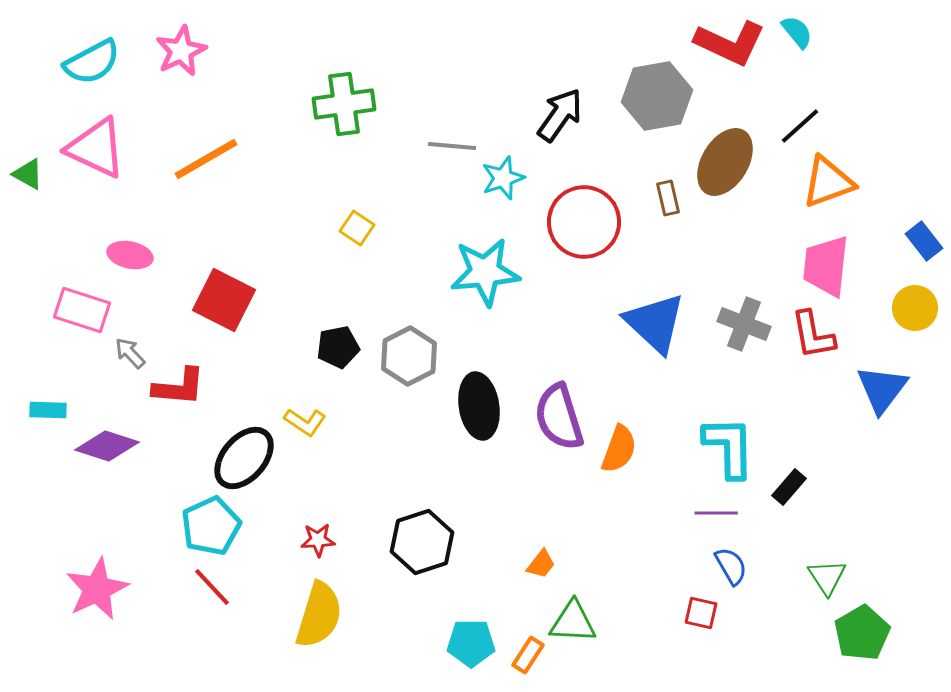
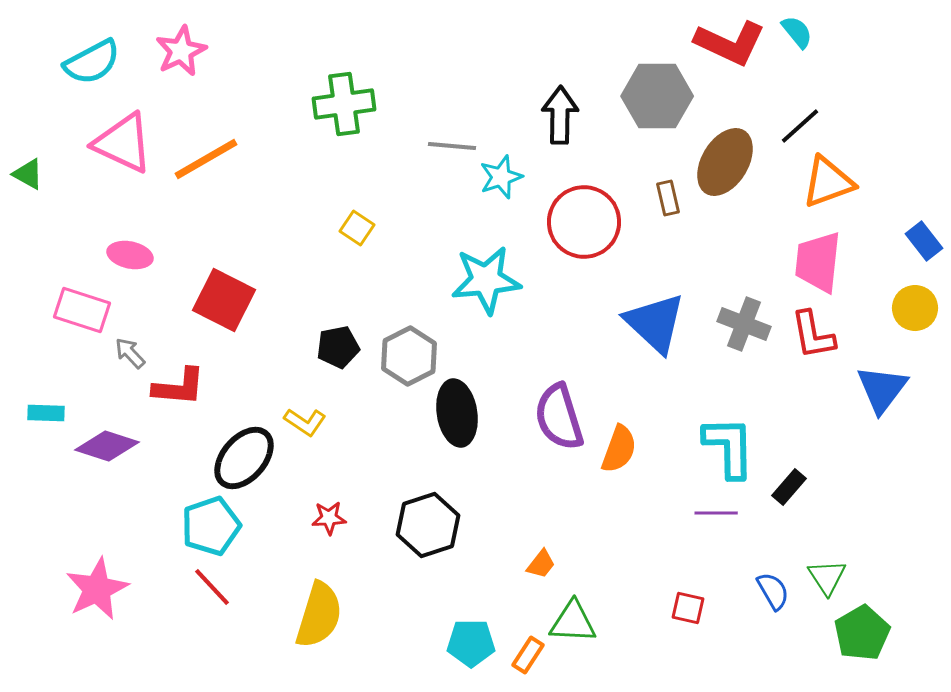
gray hexagon at (657, 96): rotated 10 degrees clockwise
black arrow at (560, 115): rotated 34 degrees counterclockwise
pink triangle at (96, 148): moved 27 px right, 5 px up
cyan star at (503, 178): moved 2 px left, 1 px up
pink trapezoid at (826, 266): moved 8 px left, 4 px up
cyan star at (485, 272): moved 1 px right, 8 px down
black ellipse at (479, 406): moved 22 px left, 7 px down
cyan rectangle at (48, 410): moved 2 px left, 3 px down
cyan pentagon at (211, 526): rotated 6 degrees clockwise
red star at (318, 540): moved 11 px right, 22 px up
black hexagon at (422, 542): moved 6 px right, 17 px up
blue semicircle at (731, 566): moved 42 px right, 25 px down
red square at (701, 613): moved 13 px left, 5 px up
